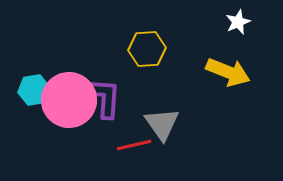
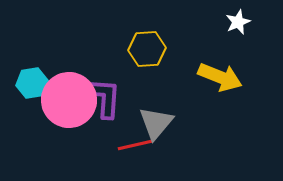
yellow arrow: moved 8 px left, 5 px down
cyan hexagon: moved 2 px left, 7 px up
gray triangle: moved 6 px left, 1 px up; rotated 15 degrees clockwise
red line: moved 1 px right
